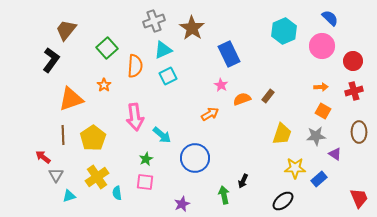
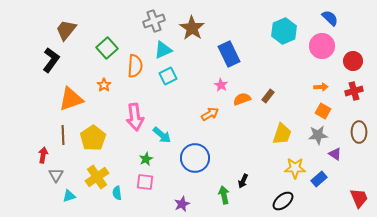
gray star at (316, 136): moved 2 px right, 1 px up
red arrow at (43, 157): moved 2 px up; rotated 63 degrees clockwise
